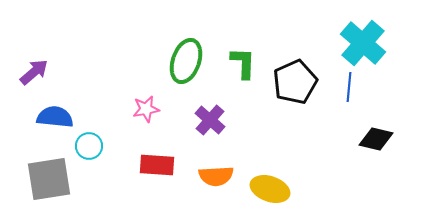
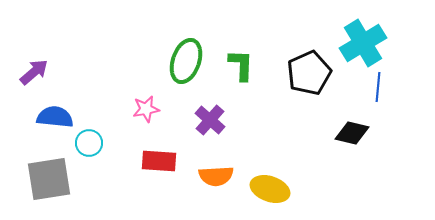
cyan cross: rotated 18 degrees clockwise
green L-shape: moved 2 px left, 2 px down
black pentagon: moved 14 px right, 9 px up
blue line: moved 29 px right
black diamond: moved 24 px left, 6 px up
cyan circle: moved 3 px up
red rectangle: moved 2 px right, 4 px up
